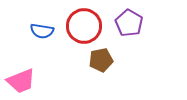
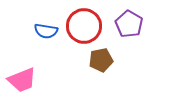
purple pentagon: moved 1 px down
blue semicircle: moved 4 px right
pink trapezoid: moved 1 px right, 1 px up
